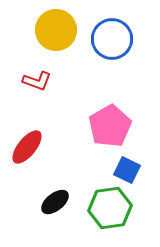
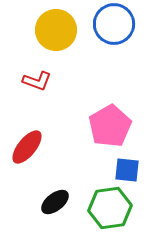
blue circle: moved 2 px right, 15 px up
blue square: rotated 20 degrees counterclockwise
